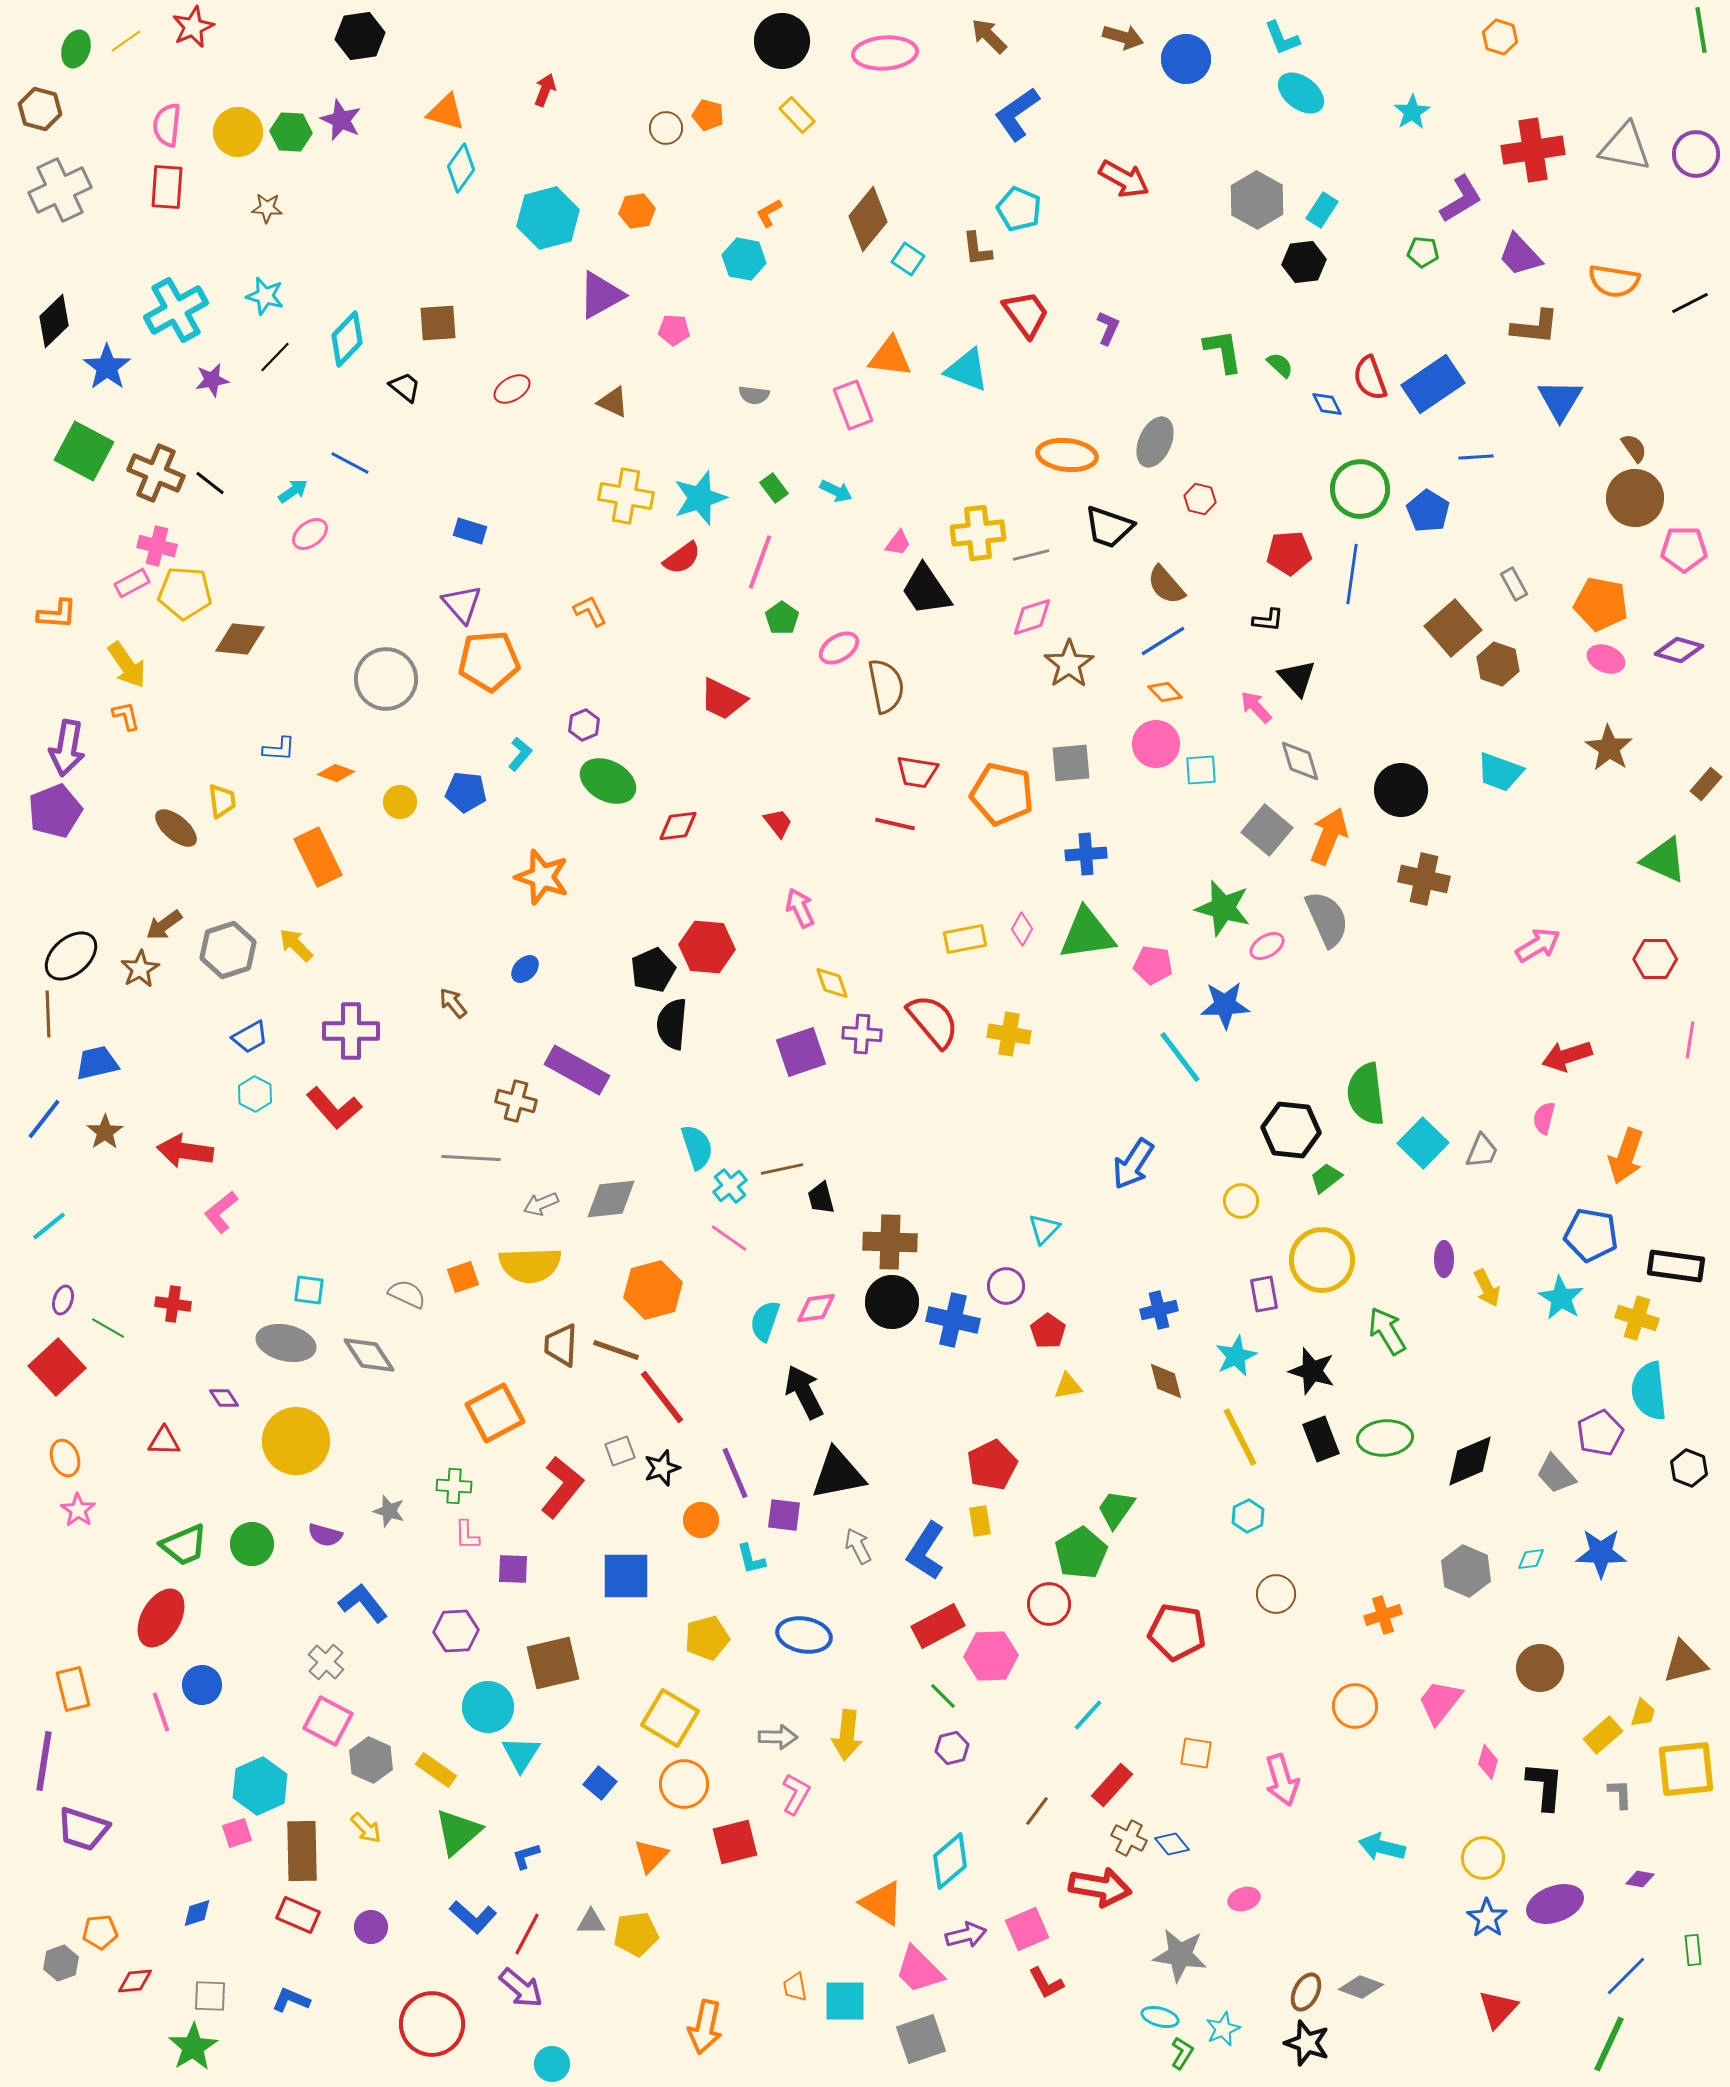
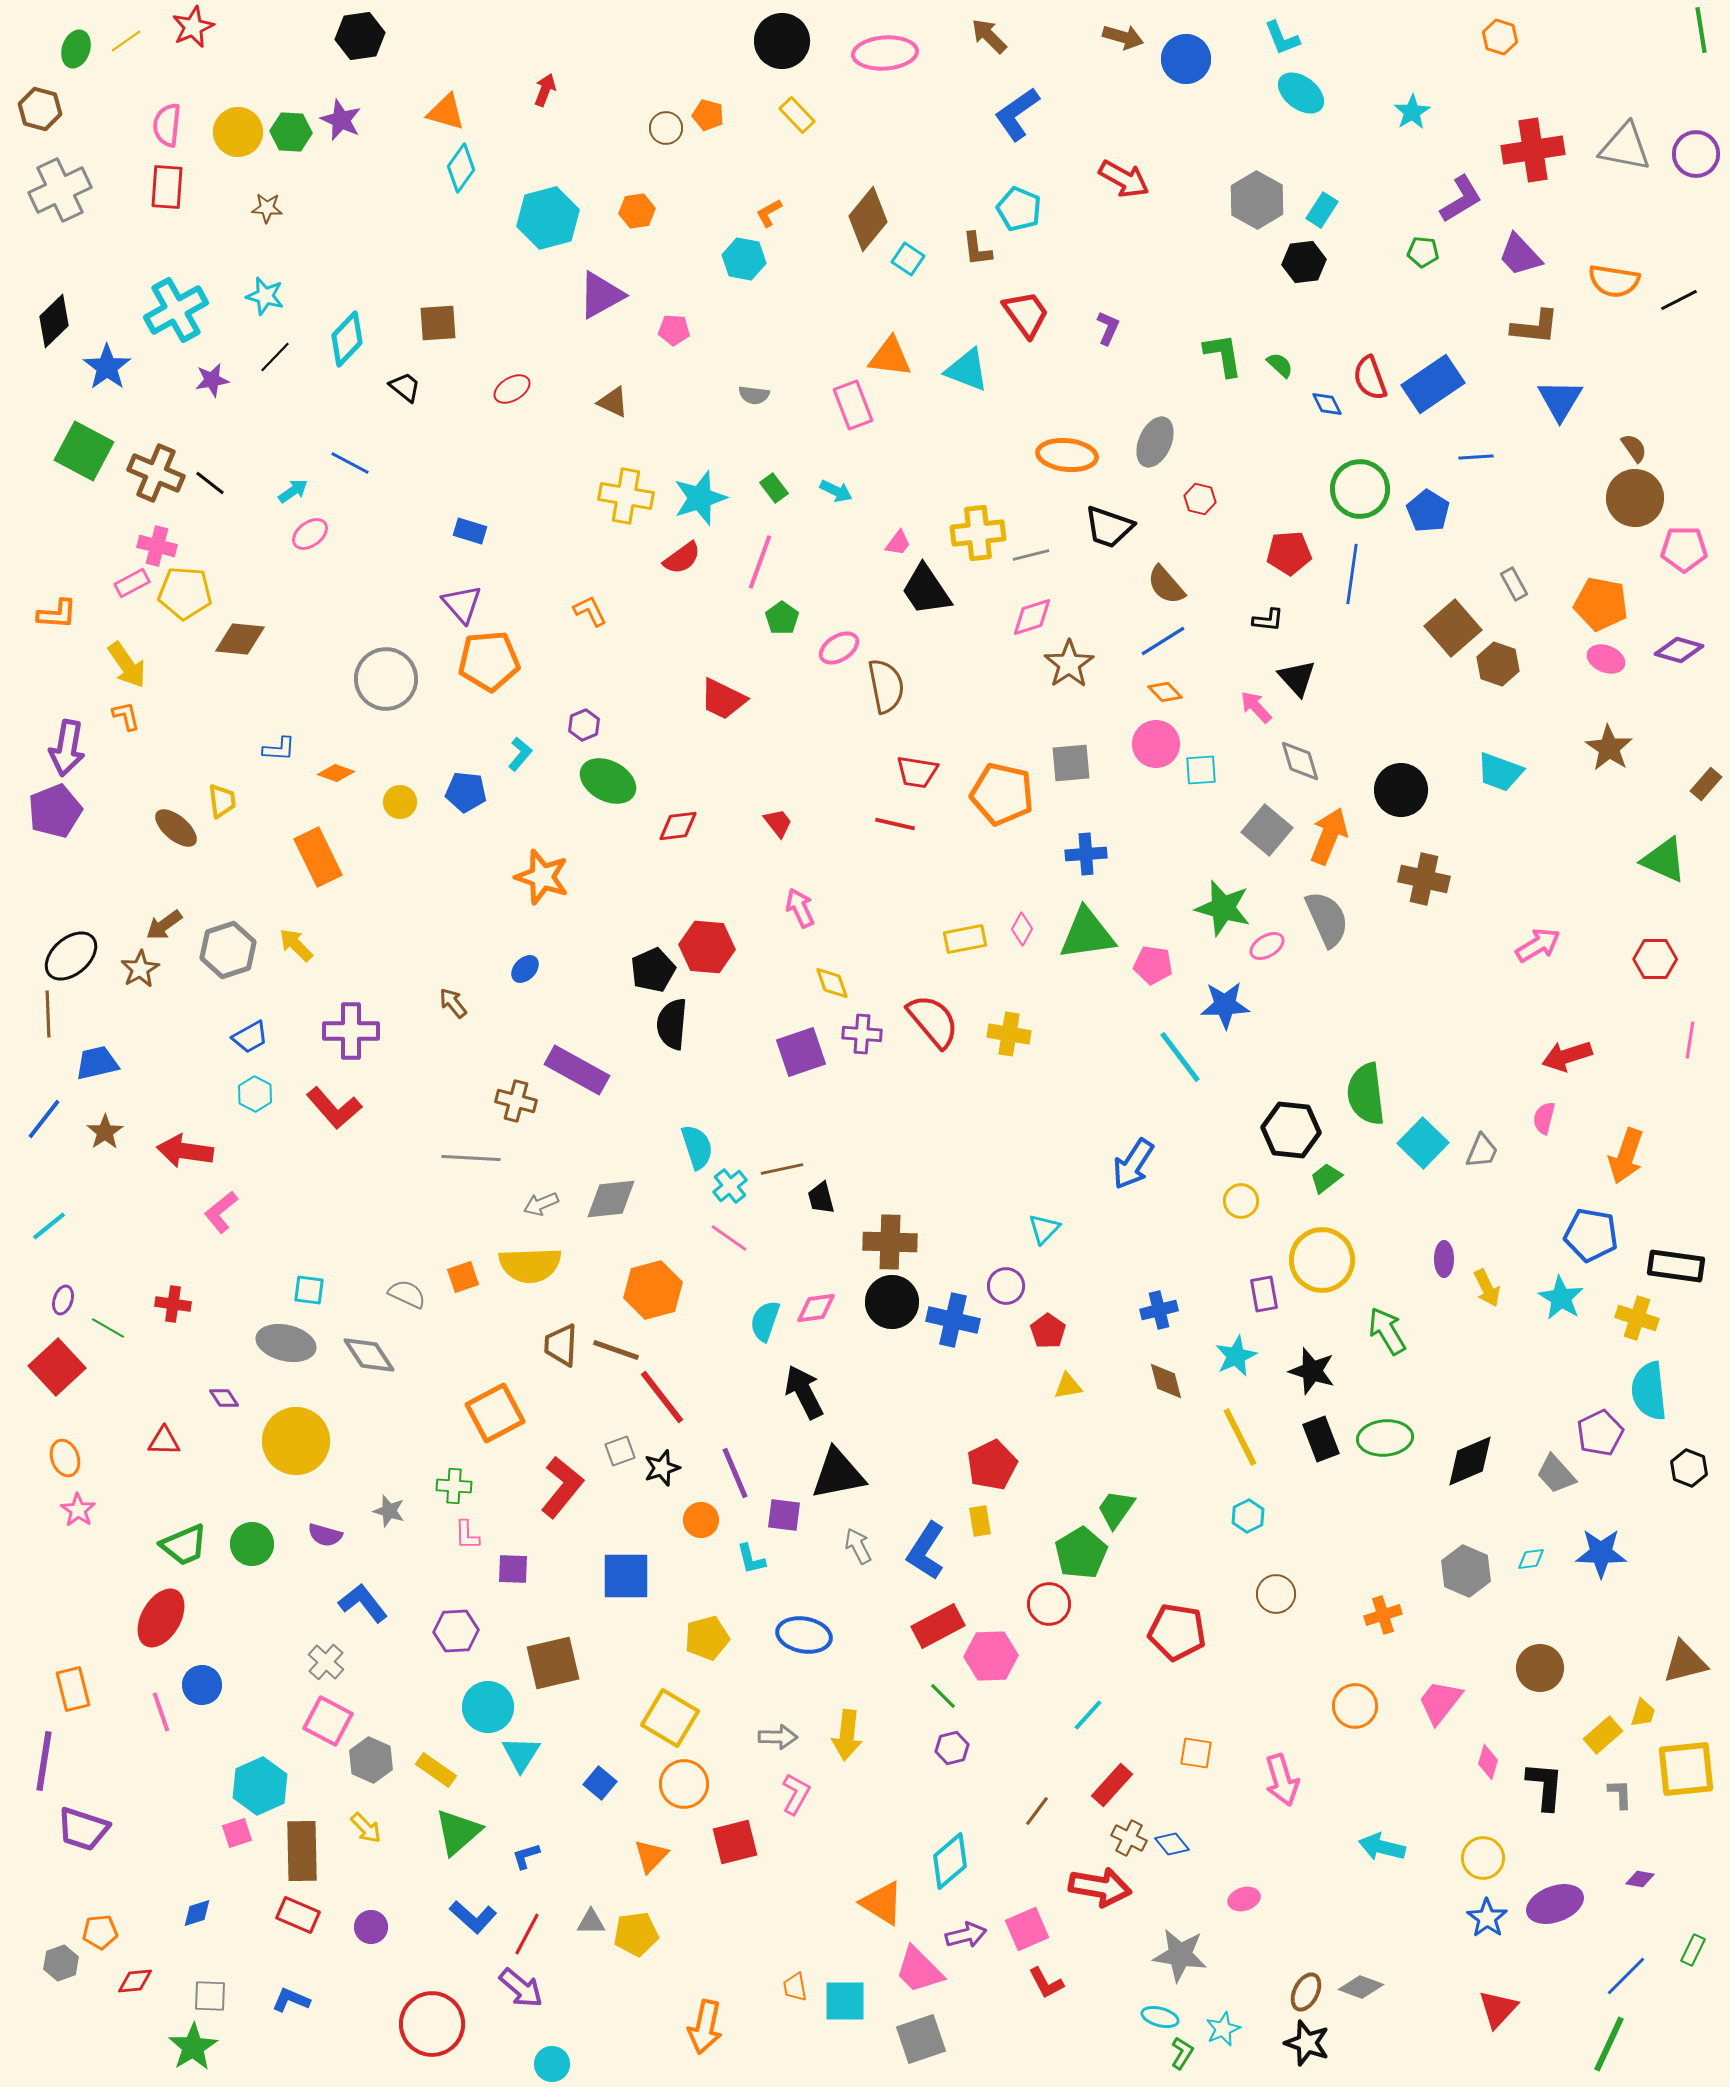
black line at (1690, 303): moved 11 px left, 3 px up
green L-shape at (1223, 351): moved 4 px down
green rectangle at (1693, 1950): rotated 32 degrees clockwise
